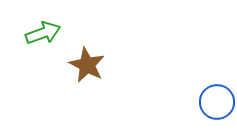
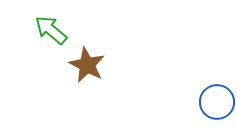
green arrow: moved 8 px right, 3 px up; rotated 120 degrees counterclockwise
